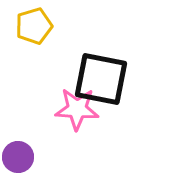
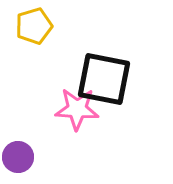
black square: moved 3 px right
